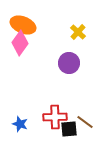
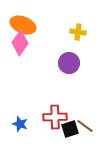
yellow cross: rotated 35 degrees counterclockwise
brown line: moved 4 px down
black square: moved 1 px right; rotated 12 degrees counterclockwise
